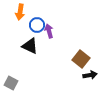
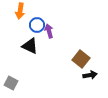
orange arrow: moved 1 px up
